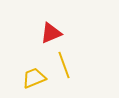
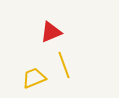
red triangle: moved 1 px up
